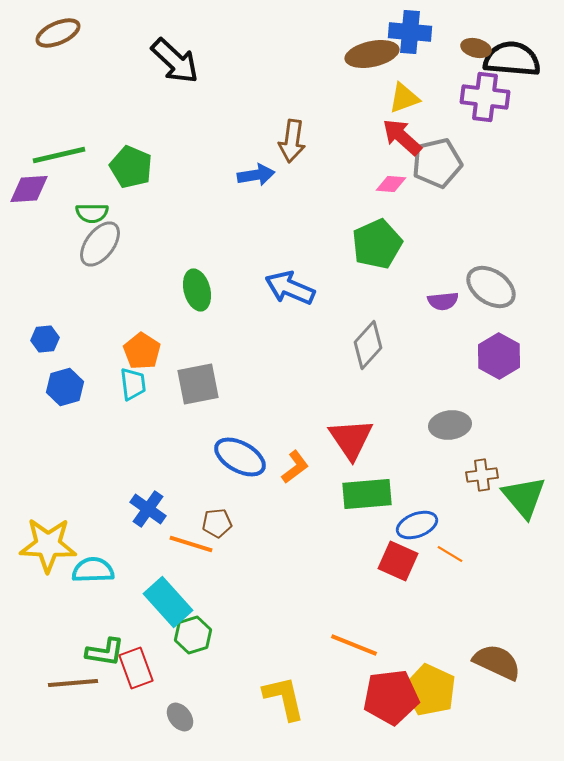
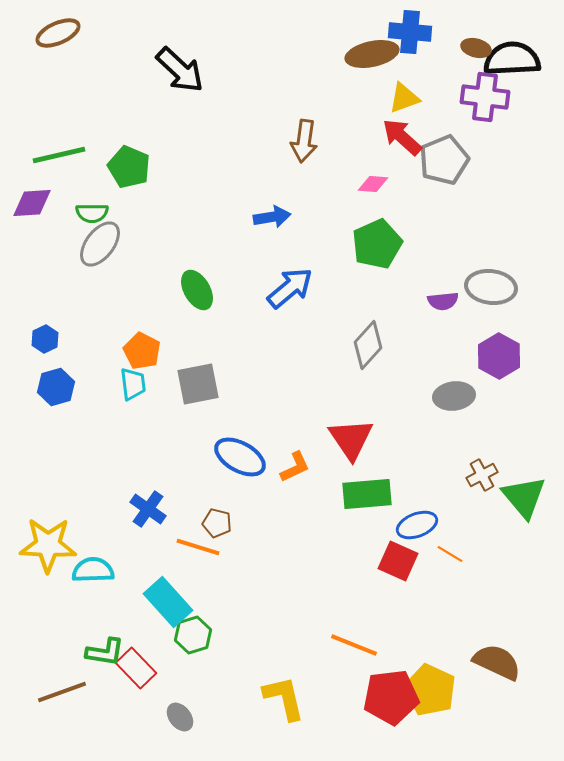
black semicircle at (512, 59): rotated 8 degrees counterclockwise
black arrow at (175, 61): moved 5 px right, 9 px down
brown arrow at (292, 141): moved 12 px right
gray pentagon at (437, 163): moved 7 px right, 3 px up; rotated 9 degrees counterclockwise
green pentagon at (131, 167): moved 2 px left
blue arrow at (256, 175): moved 16 px right, 42 px down
pink diamond at (391, 184): moved 18 px left
purple diamond at (29, 189): moved 3 px right, 14 px down
gray ellipse at (491, 287): rotated 27 degrees counterclockwise
blue arrow at (290, 288): rotated 117 degrees clockwise
green ellipse at (197, 290): rotated 15 degrees counterclockwise
blue hexagon at (45, 339): rotated 20 degrees counterclockwise
orange pentagon at (142, 351): rotated 6 degrees counterclockwise
blue hexagon at (65, 387): moved 9 px left
gray ellipse at (450, 425): moved 4 px right, 29 px up
orange L-shape at (295, 467): rotated 12 degrees clockwise
brown cross at (482, 475): rotated 20 degrees counterclockwise
brown pentagon at (217, 523): rotated 20 degrees clockwise
orange line at (191, 544): moved 7 px right, 3 px down
red rectangle at (136, 668): rotated 24 degrees counterclockwise
brown line at (73, 683): moved 11 px left, 9 px down; rotated 15 degrees counterclockwise
